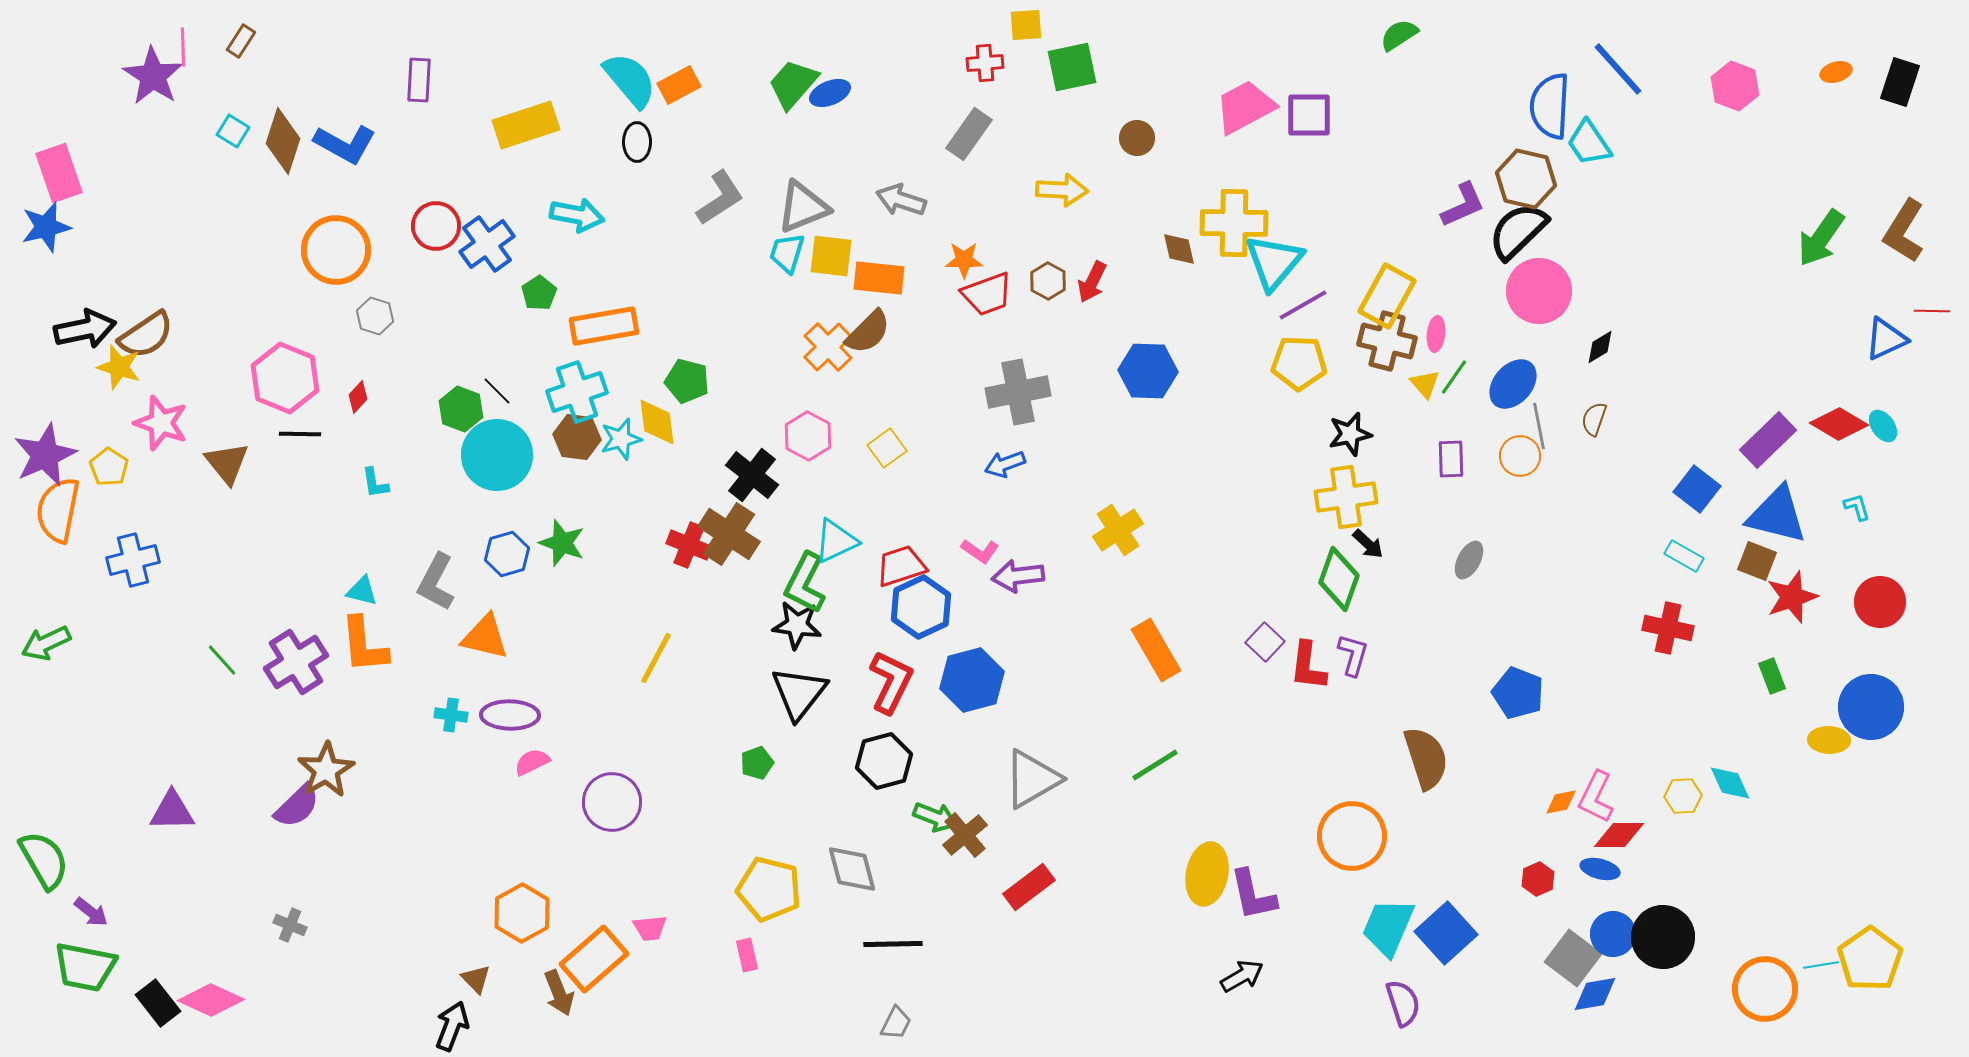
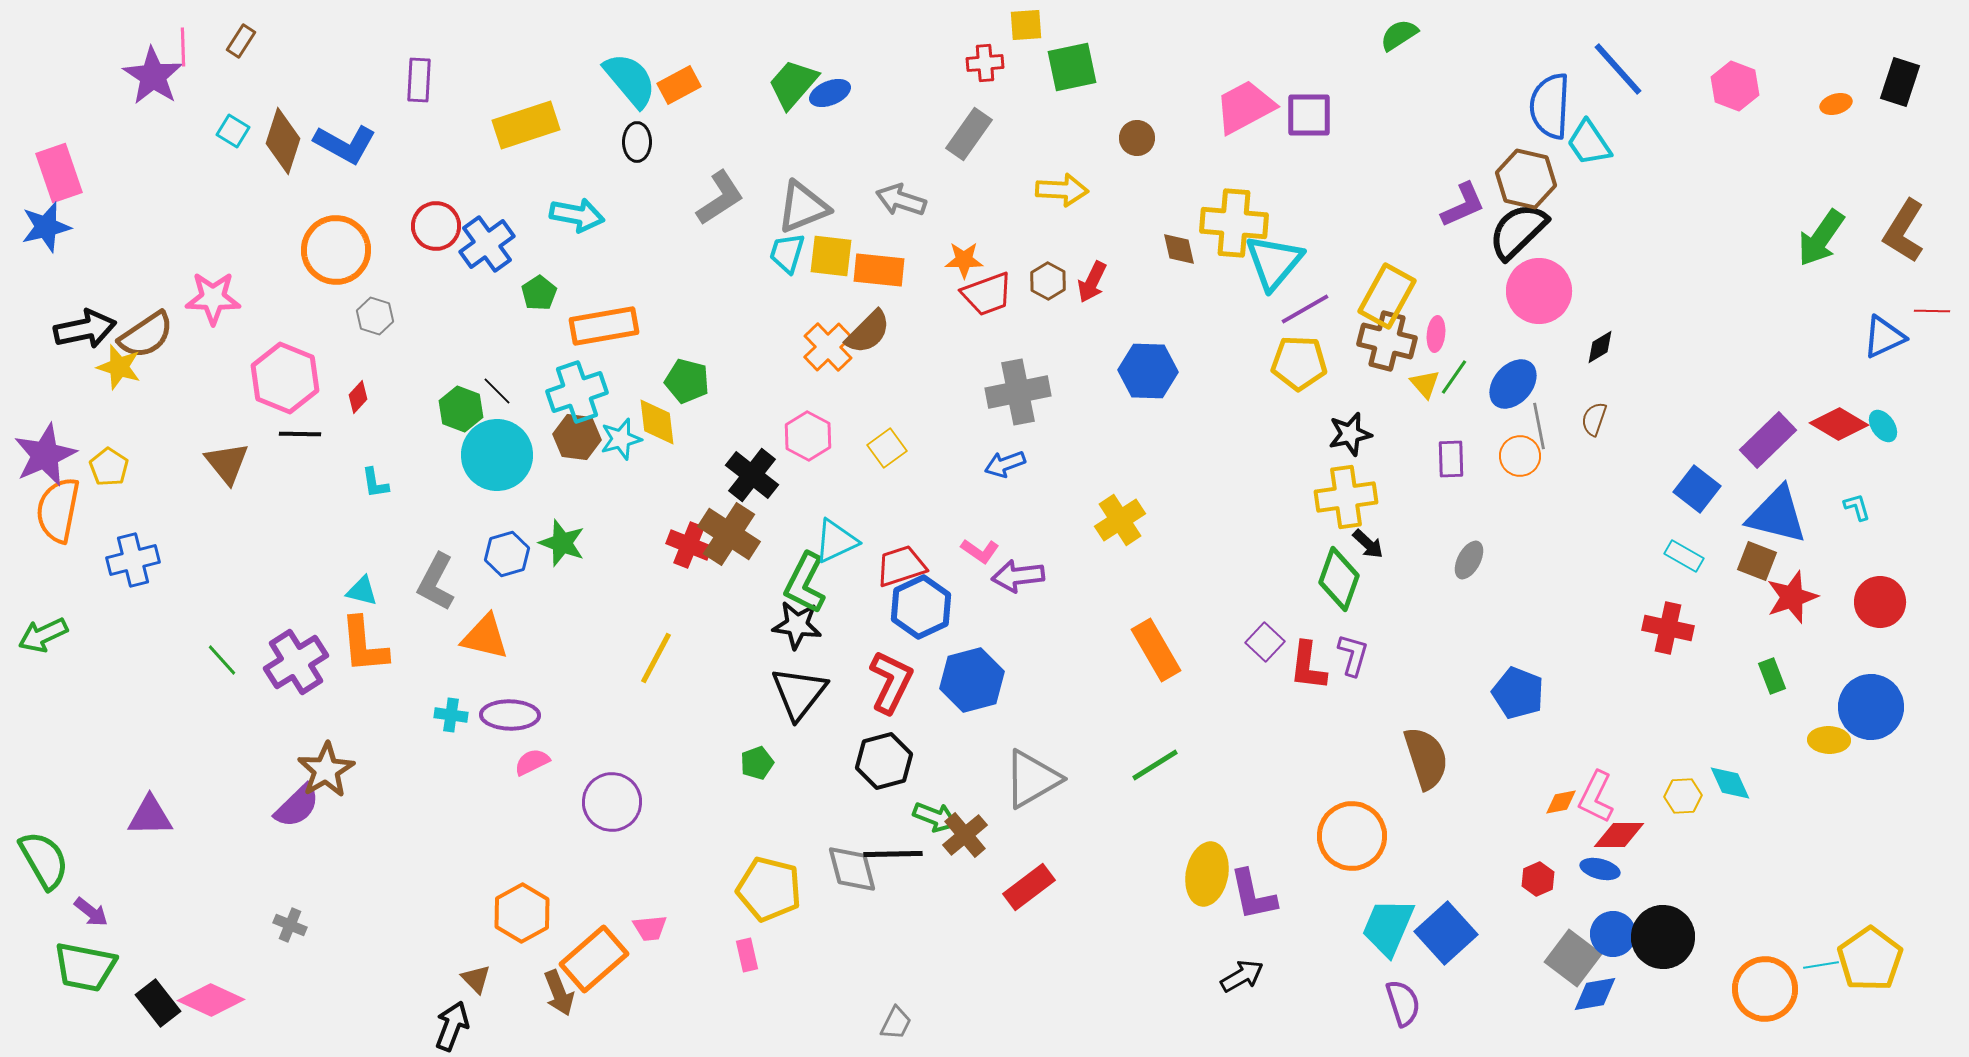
orange ellipse at (1836, 72): moved 32 px down
yellow cross at (1234, 223): rotated 4 degrees clockwise
orange rectangle at (879, 278): moved 8 px up
purple line at (1303, 305): moved 2 px right, 4 px down
blue triangle at (1886, 339): moved 2 px left, 2 px up
pink star at (161, 423): moved 52 px right, 125 px up; rotated 18 degrees counterclockwise
yellow cross at (1118, 530): moved 2 px right, 10 px up
green arrow at (46, 643): moved 3 px left, 8 px up
purple triangle at (172, 811): moved 22 px left, 5 px down
black line at (893, 944): moved 90 px up
